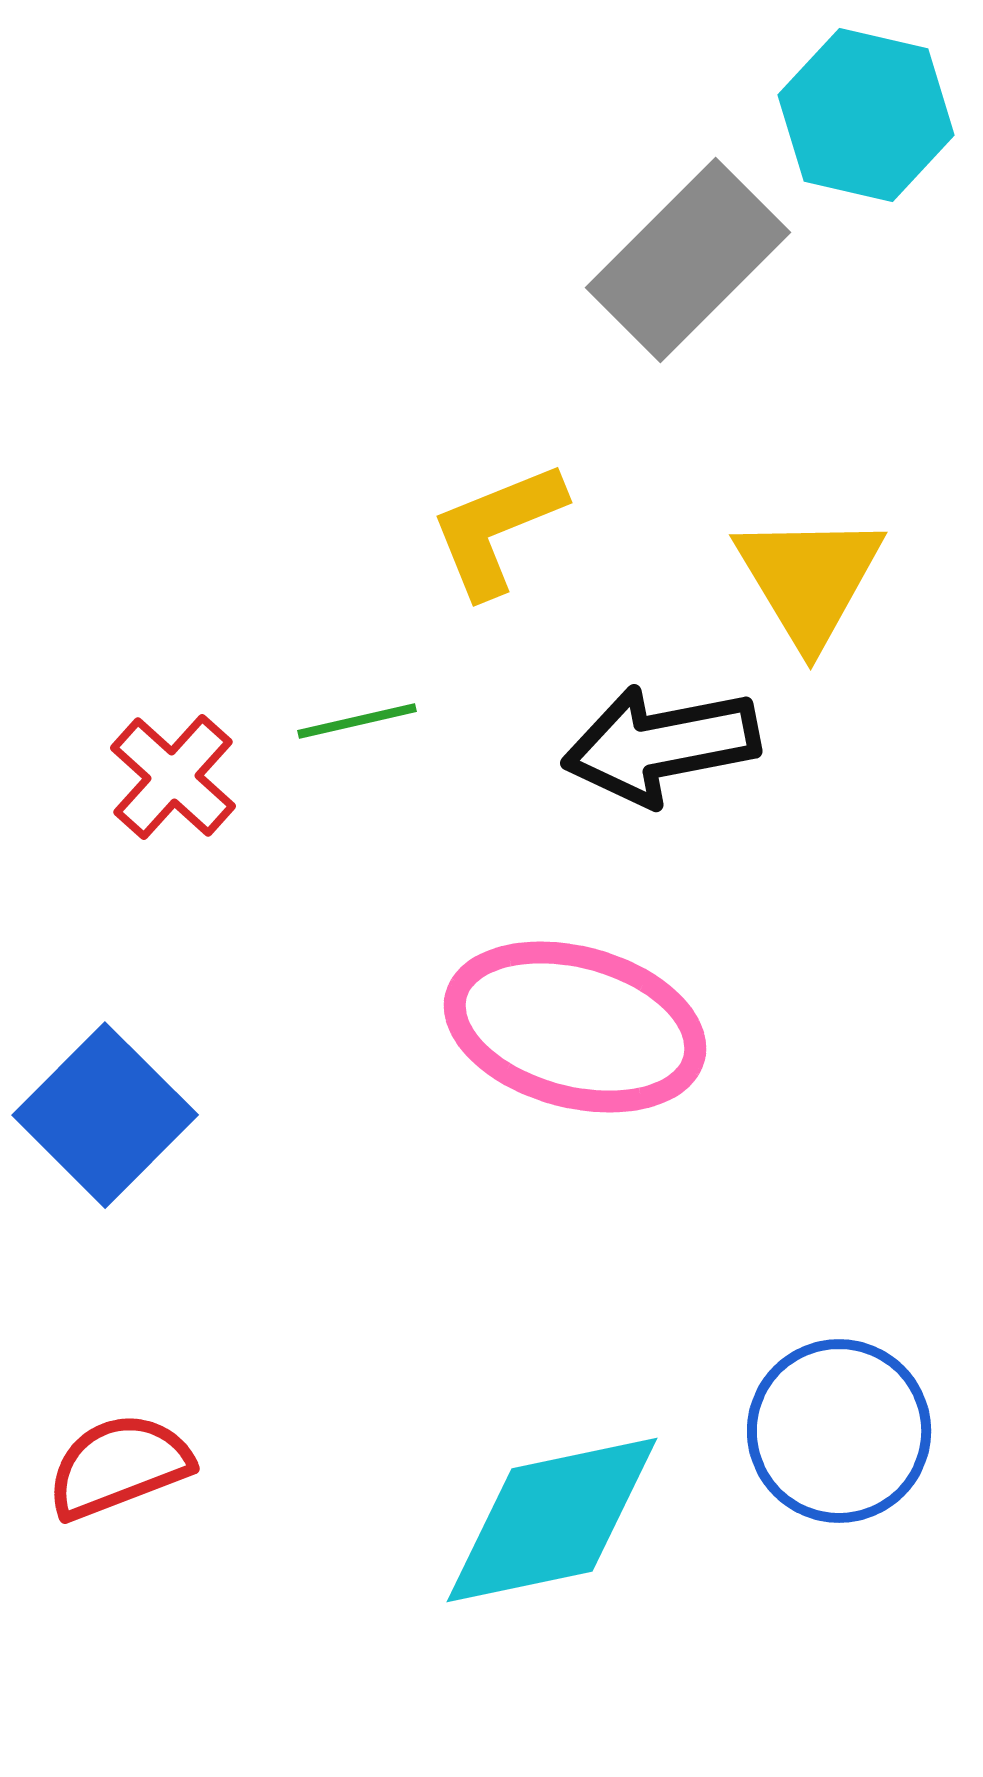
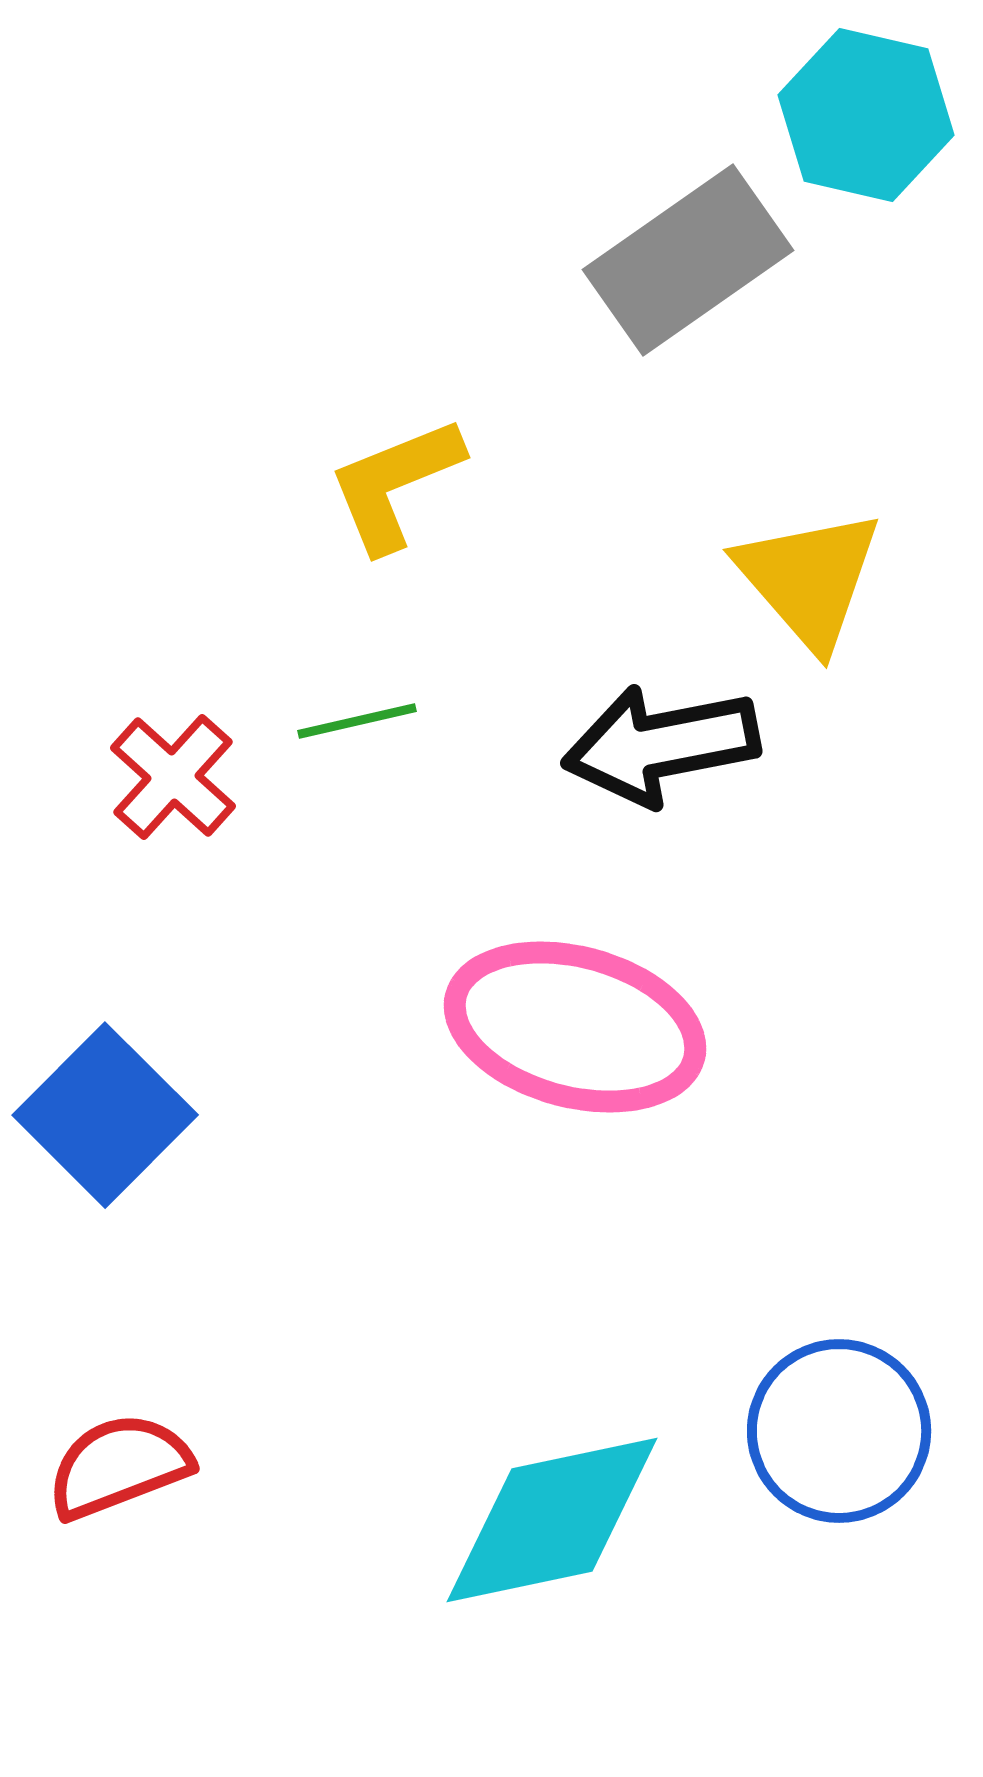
gray rectangle: rotated 10 degrees clockwise
yellow L-shape: moved 102 px left, 45 px up
yellow triangle: rotated 10 degrees counterclockwise
